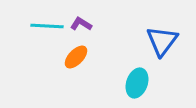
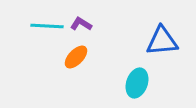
blue triangle: rotated 48 degrees clockwise
